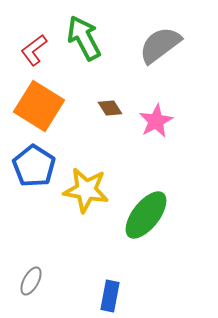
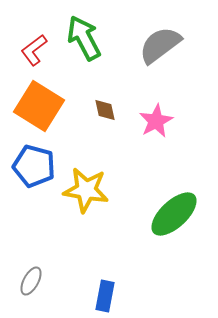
brown diamond: moved 5 px left, 2 px down; rotated 20 degrees clockwise
blue pentagon: rotated 18 degrees counterclockwise
green ellipse: moved 28 px right, 1 px up; rotated 9 degrees clockwise
blue rectangle: moved 5 px left
